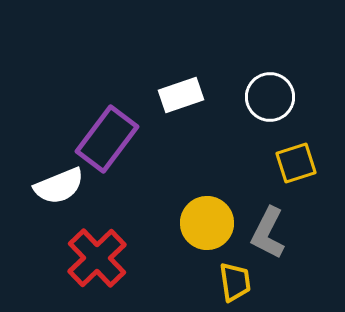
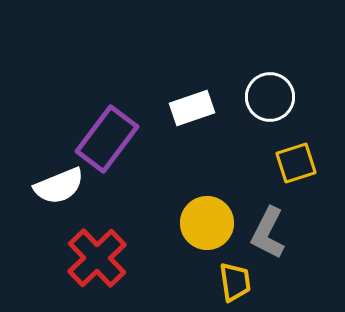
white rectangle: moved 11 px right, 13 px down
